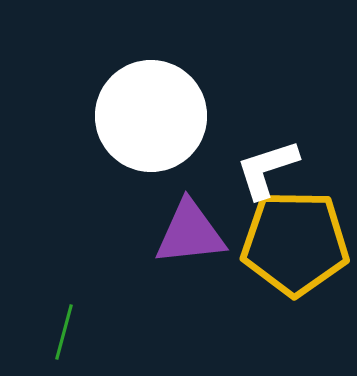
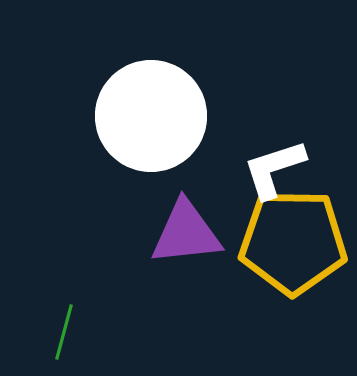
white L-shape: moved 7 px right
purple triangle: moved 4 px left
yellow pentagon: moved 2 px left, 1 px up
